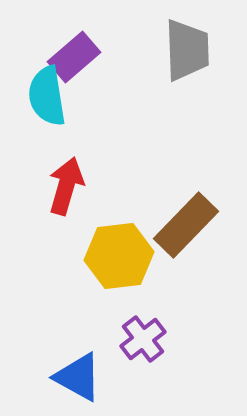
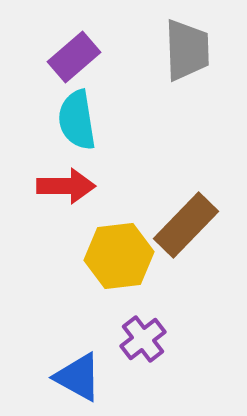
cyan semicircle: moved 30 px right, 24 px down
red arrow: rotated 74 degrees clockwise
